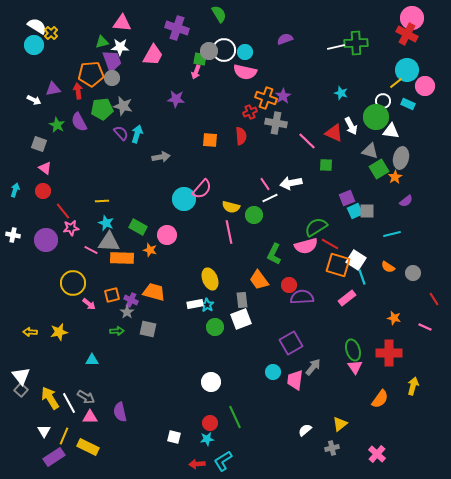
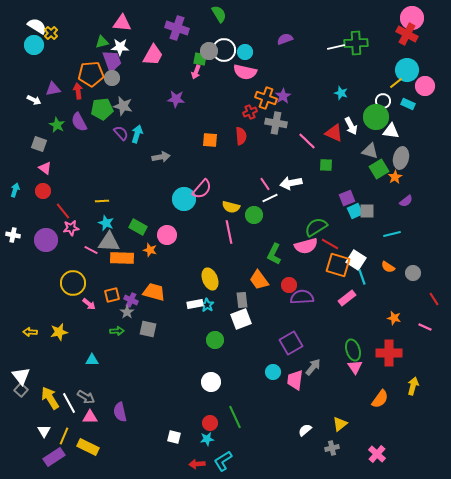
green circle at (215, 327): moved 13 px down
